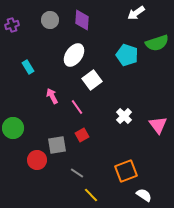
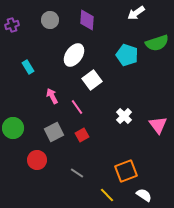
purple diamond: moved 5 px right
gray square: moved 3 px left, 13 px up; rotated 18 degrees counterclockwise
yellow line: moved 16 px right
